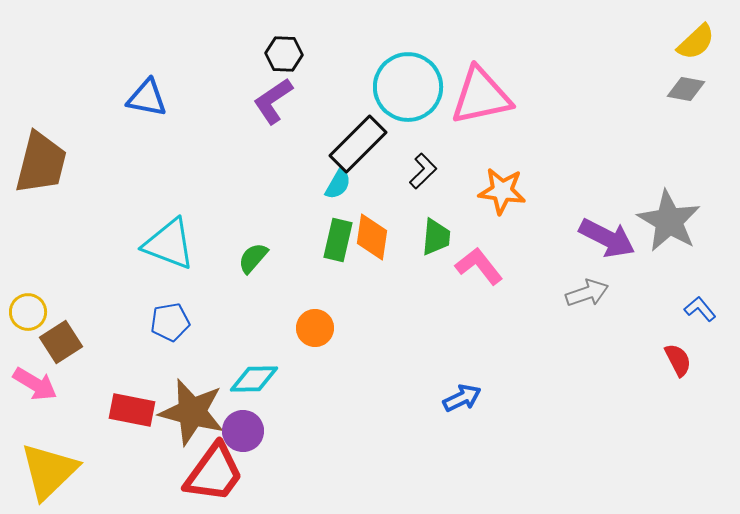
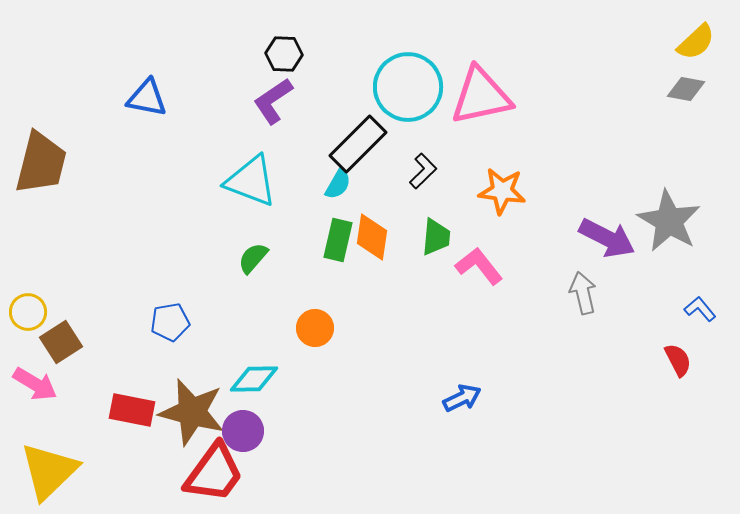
cyan triangle: moved 82 px right, 63 px up
gray arrow: moved 4 px left; rotated 84 degrees counterclockwise
